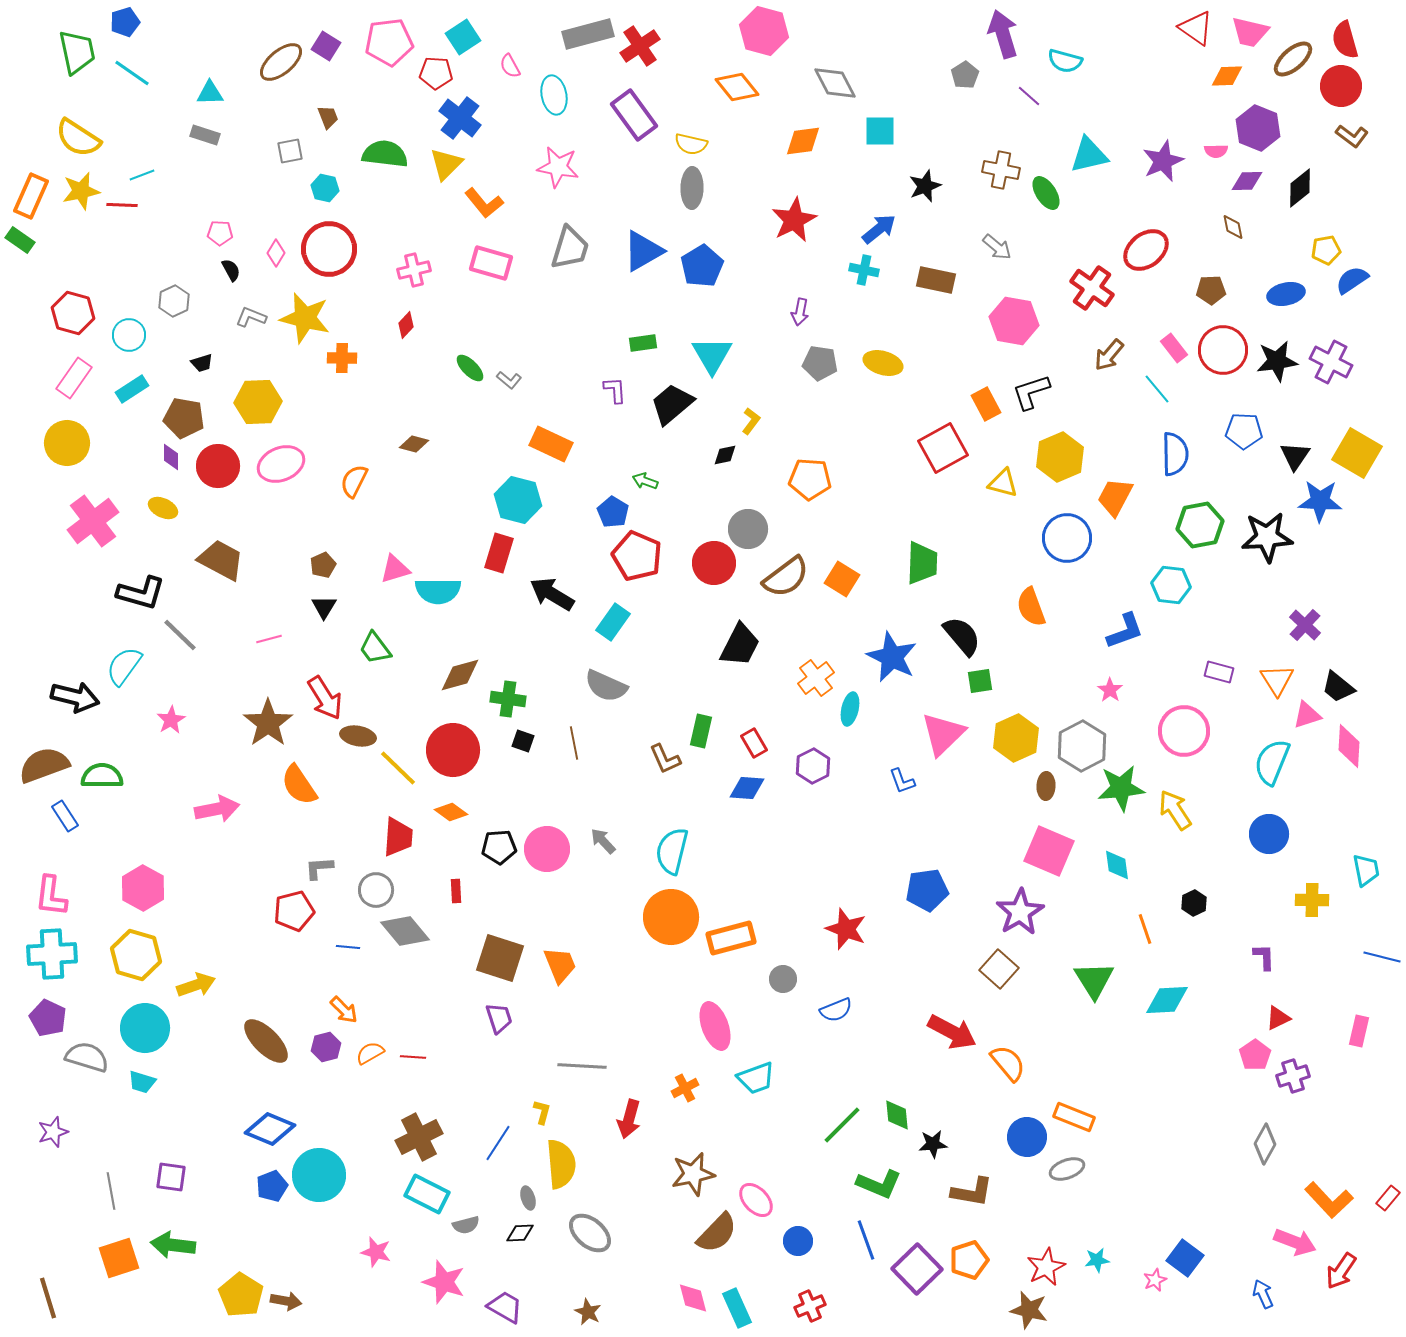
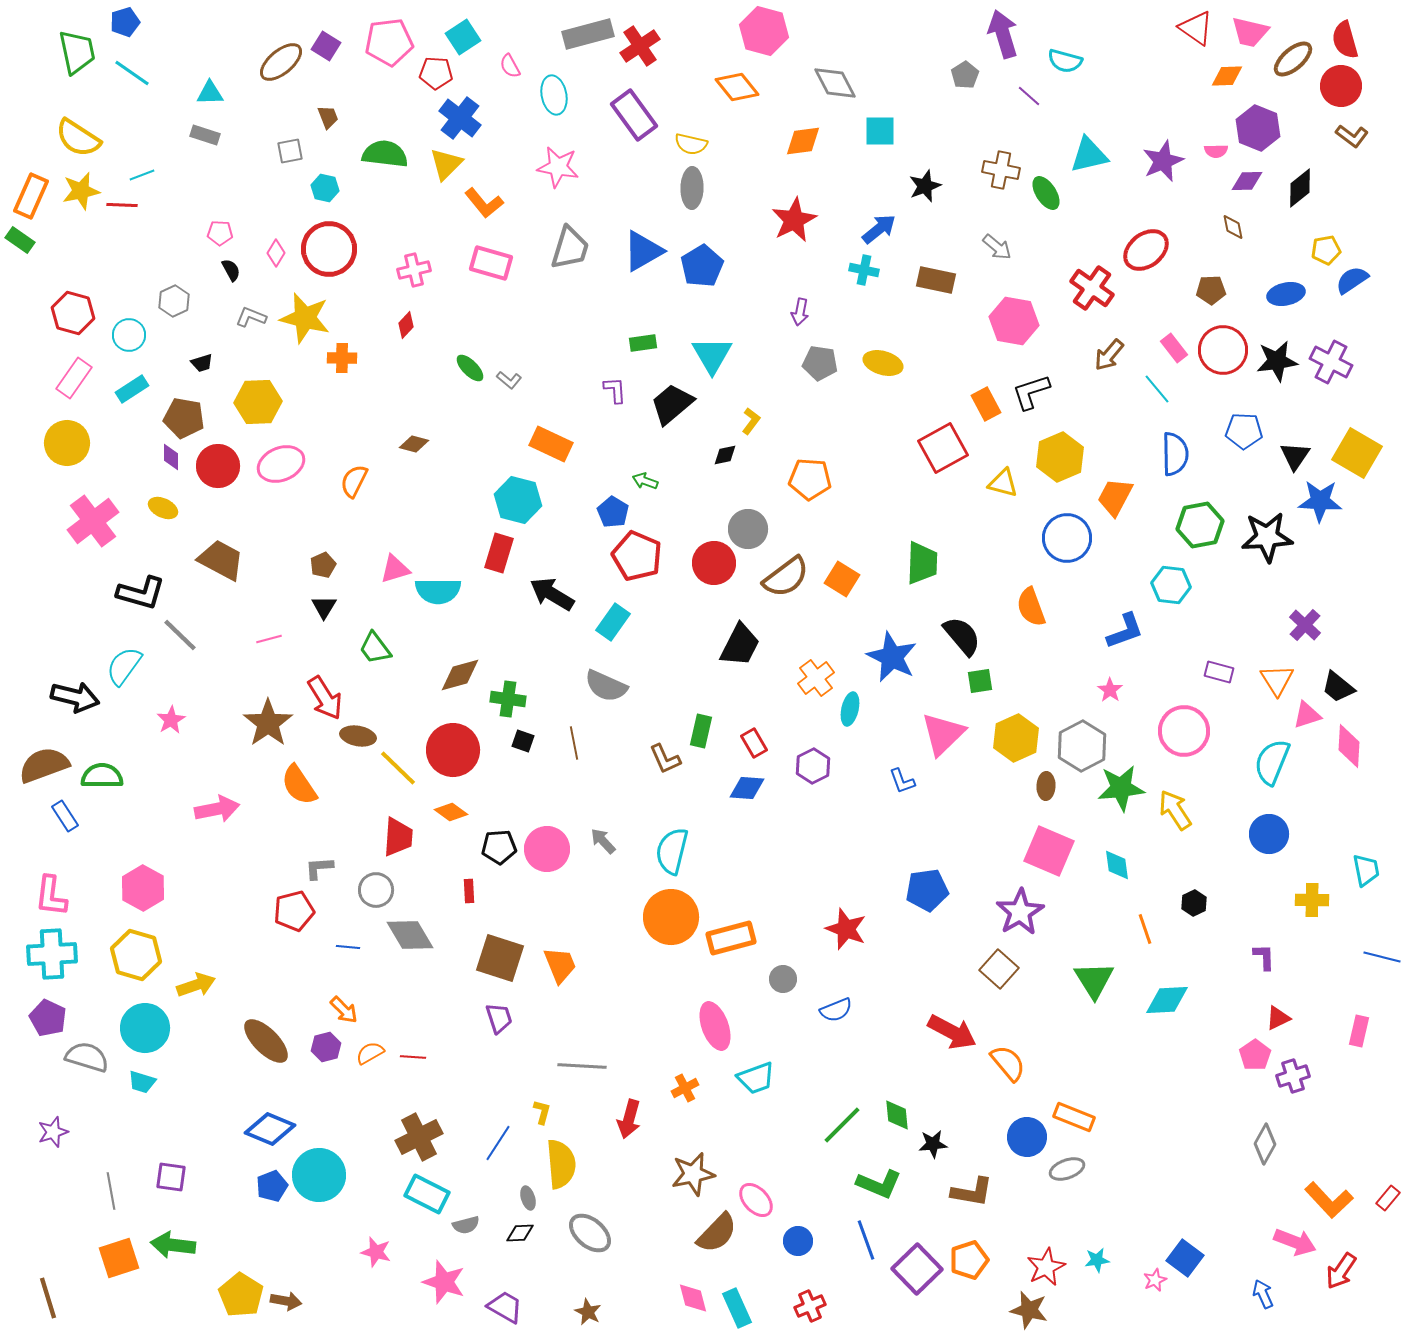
red rectangle at (456, 891): moved 13 px right
gray diamond at (405, 931): moved 5 px right, 4 px down; rotated 9 degrees clockwise
